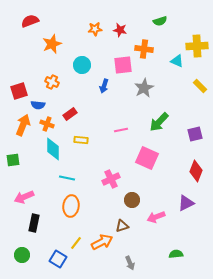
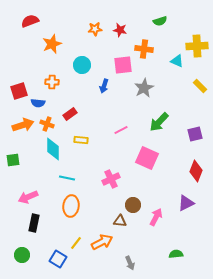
orange cross at (52, 82): rotated 24 degrees counterclockwise
blue semicircle at (38, 105): moved 2 px up
orange arrow at (23, 125): rotated 50 degrees clockwise
pink line at (121, 130): rotated 16 degrees counterclockwise
pink arrow at (24, 197): moved 4 px right
brown circle at (132, 200): moved 1 px right, 5 px down
pink arrow at (156, 217): rotated 138 degrees clockwise
brown triangle at (122, 226): moved 2 px left, 5 px up; rotated 24 degrees clockwise
